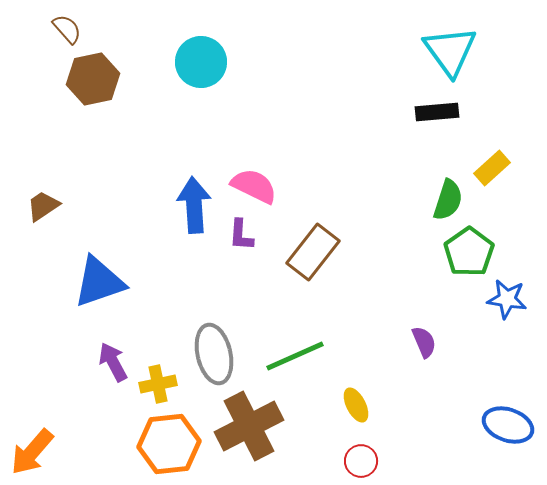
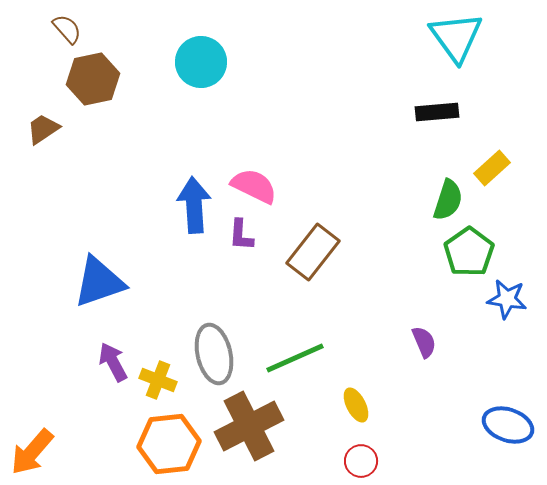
cyan triangle: moved 6 px right, 14 px up
brown trapezoid: moved 77 px up
green line: moved 2 px down
yellow cross: moved 4 px up; rotated 33 degrees clockwise
